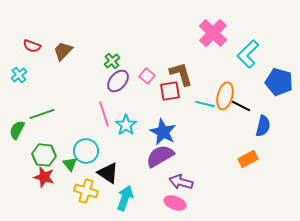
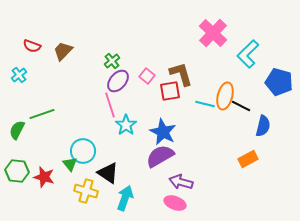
pink line: moved 6 px right, 9 px up
cyan circle: moved 3 px left
green hexagon: moved 27 px left, 16 px down
